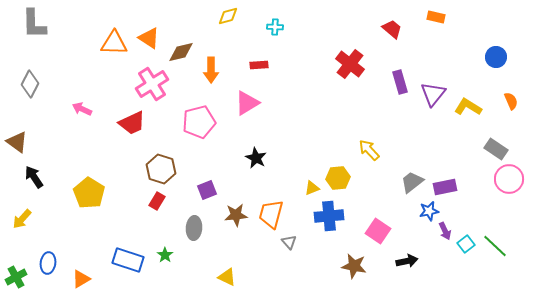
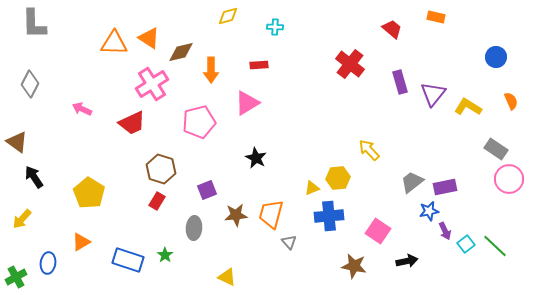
orange triangle at (81, 279): moved 37 px up
